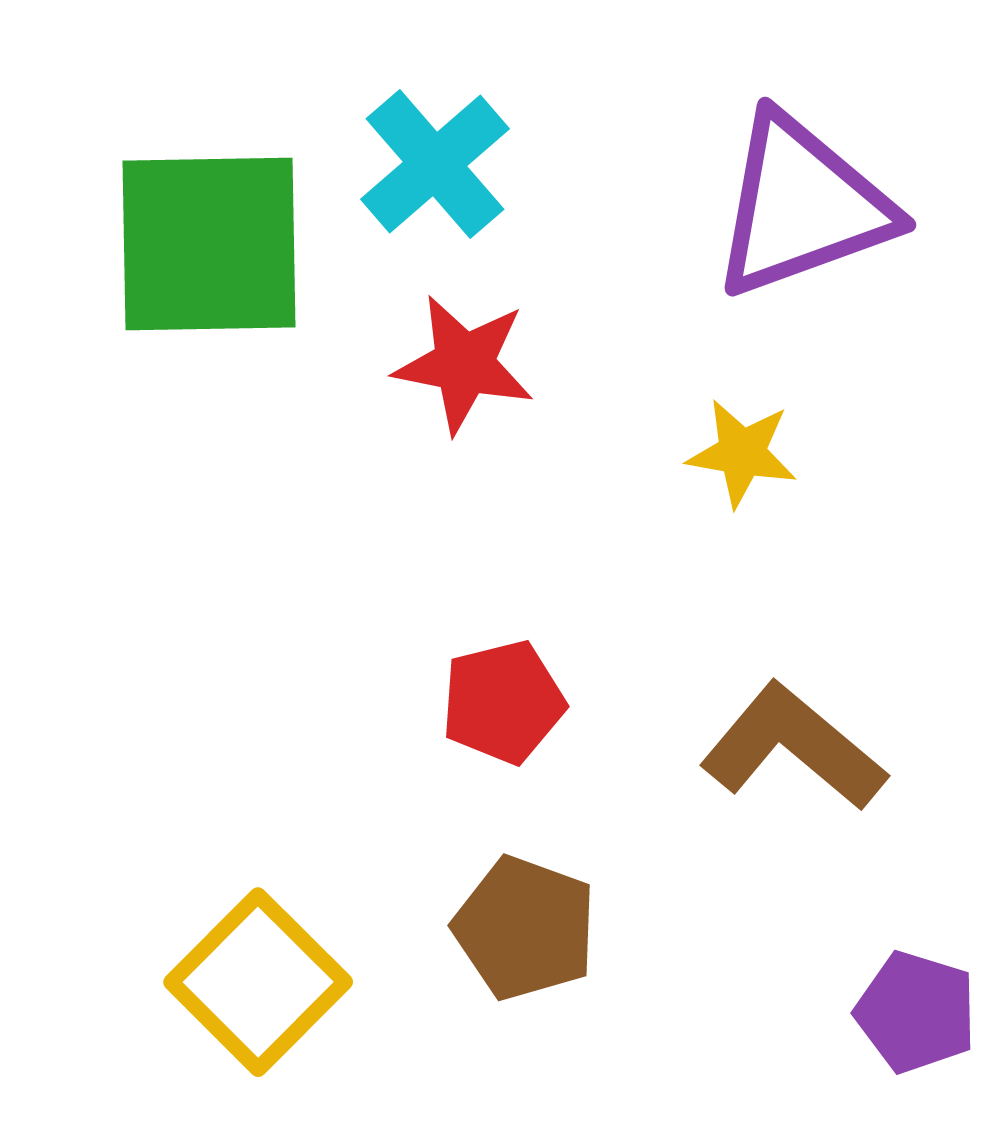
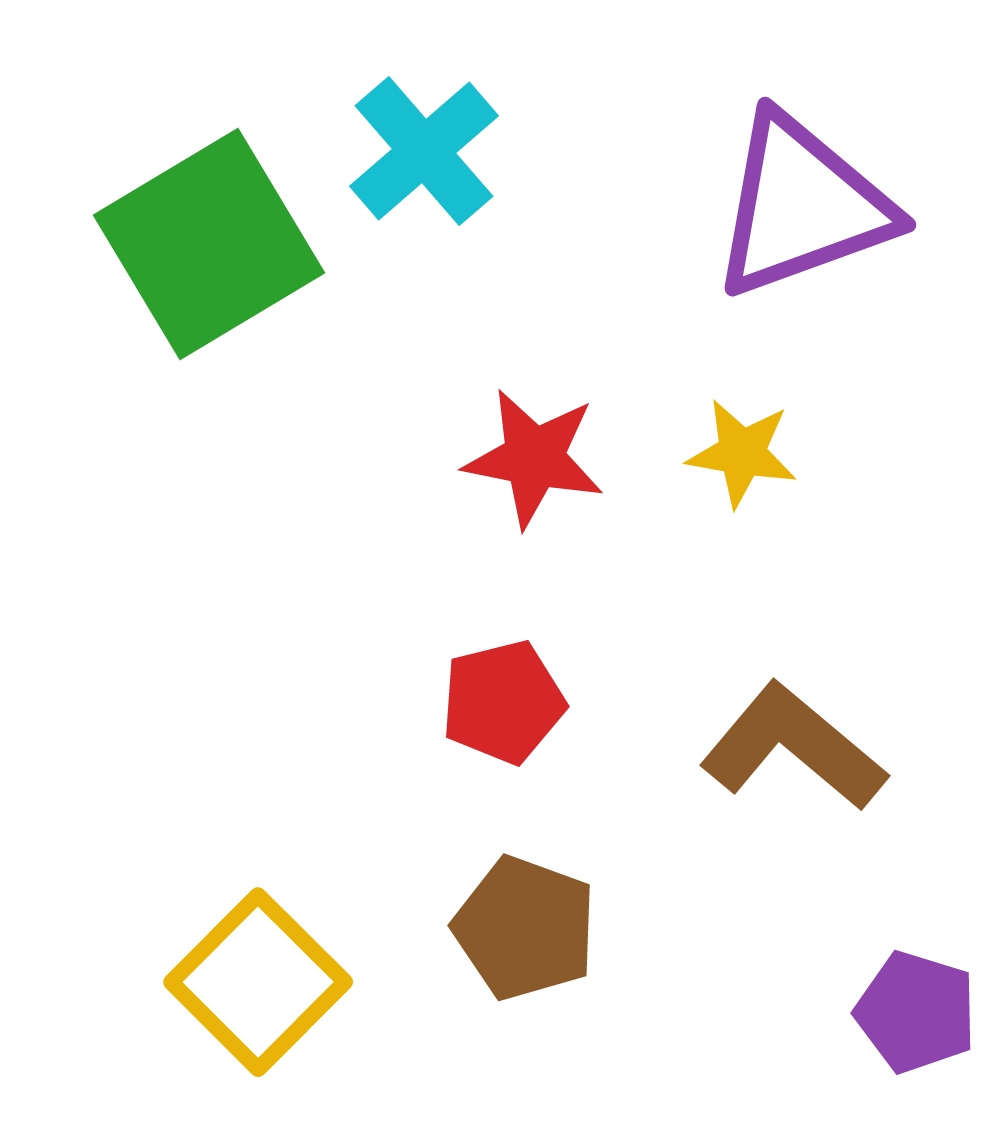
cyan cross: moved 11 px left, 13 px up
green square: rotated 30 degrees counterclockwise
red star: moved 70 px right, 94 px down
